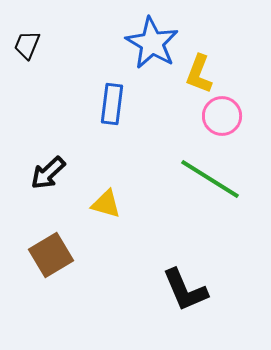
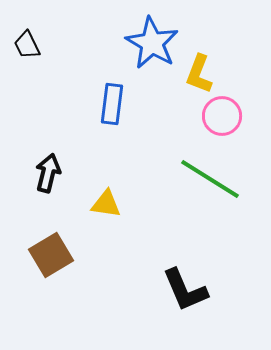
black trapezoid: rotated 48 degrees counterclockwise
black arrow: rotated 147 degrees clockwise
yellow triangle: rotated 8 degrees counterclockwise
